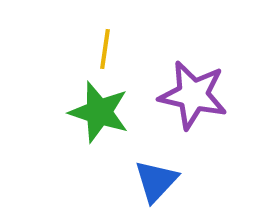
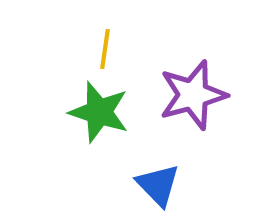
purple star: rotated 28 degrees counterclockwise
blue triangle: moved 2 px right, 4 px down; rotated 27 degrees counterclockwise
